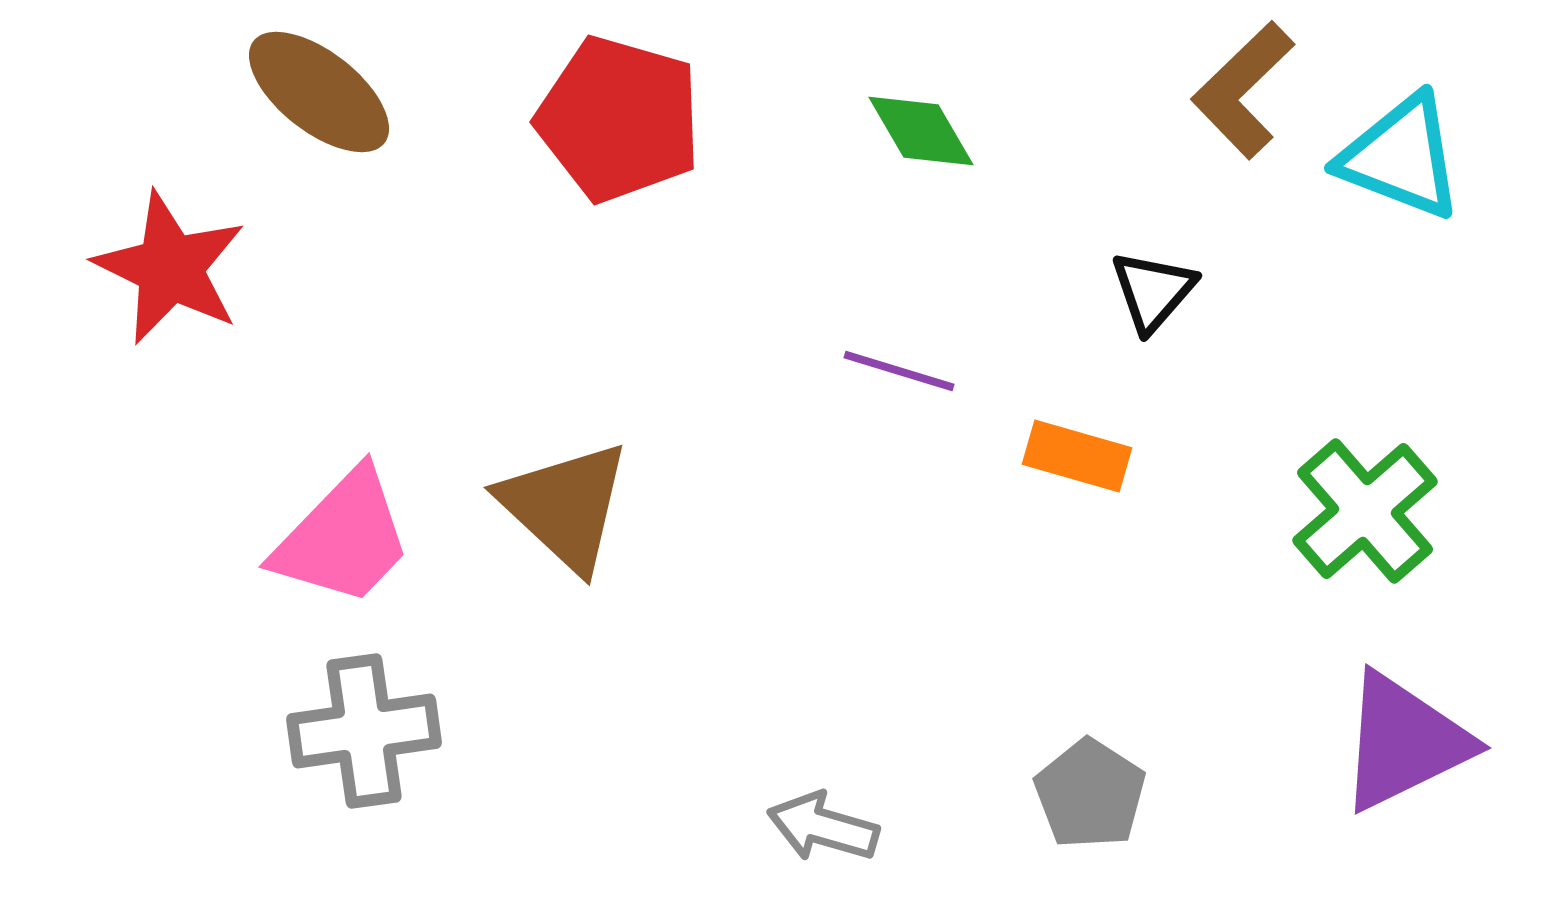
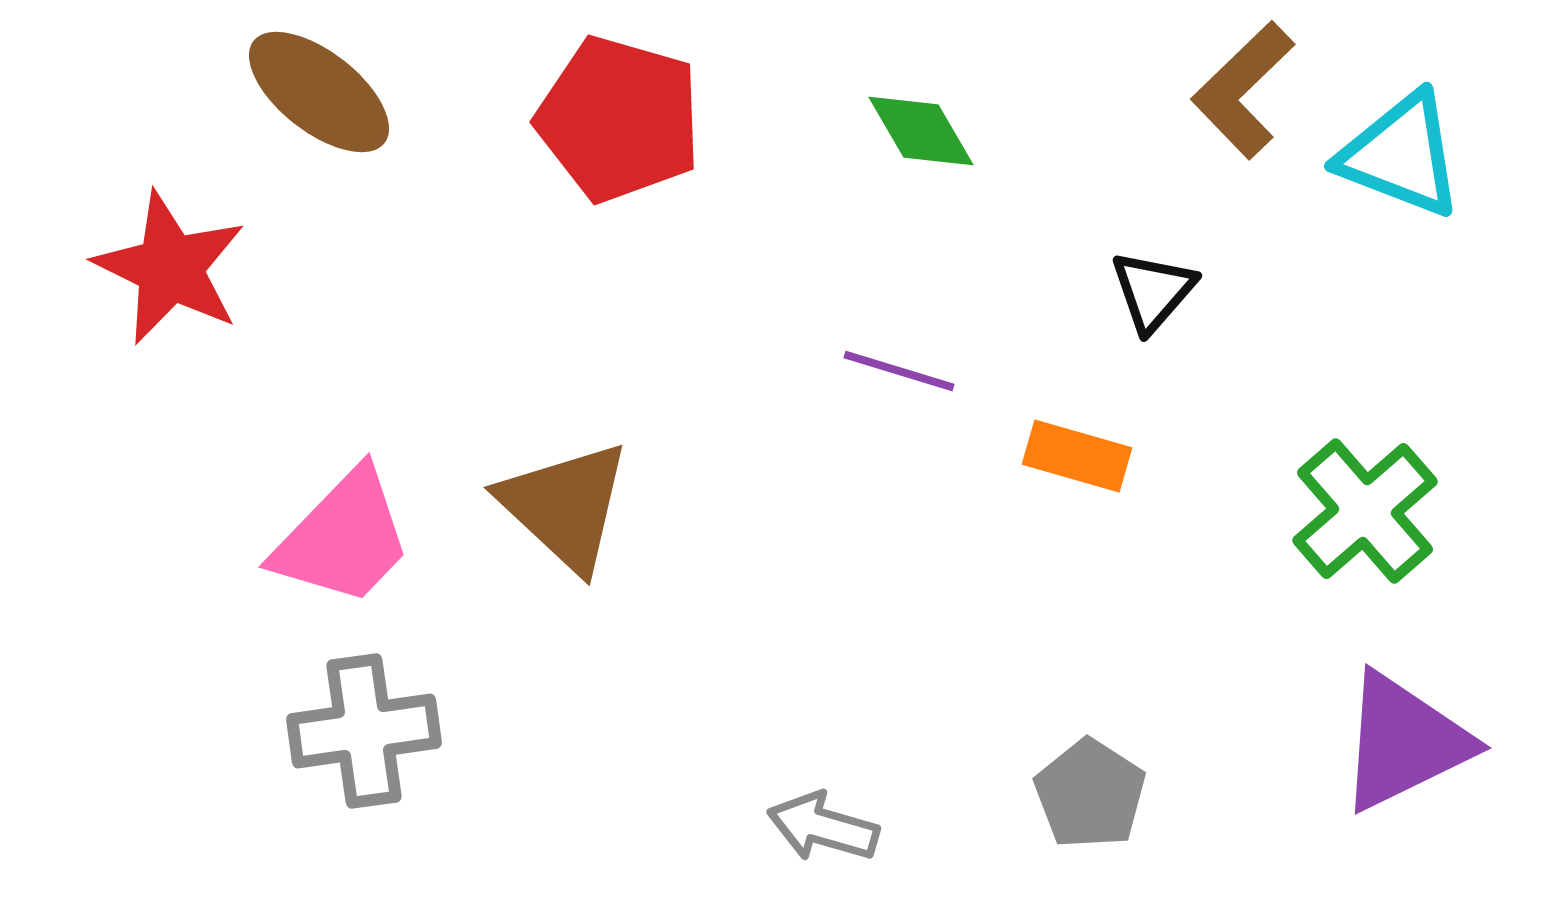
cyan triangle: moved 2 px up
